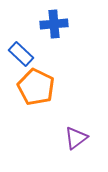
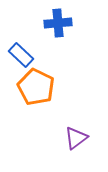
blue cross: moved 4 px right, 1 px up
blue rectangle: moved 1 px down
